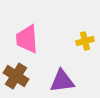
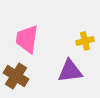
pink trapezoid: rotated 12 degrees clockwise
purple triangle: moved 8 px right, 10 px up
